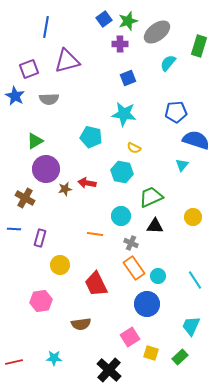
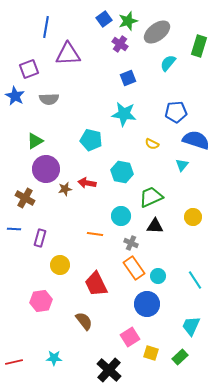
purple cross at (120, 44): rotated 35 degrees clockwise
purple triangle at (67, 61): moved 1 px right, 7 px up; rotated 12 degrees clockwise
cyan pentagon at (91, 137): moved 3 px down
yellow semicircle at (134, 148): moved 18 px right, 4 px up
brown semicircle at (81, 324): moved 3 px right, 3 px up; rotated 120 degrees counterclockwise
